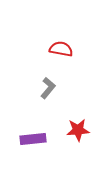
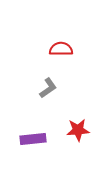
red semicircle: rotated 10 degrees counterclockwise
gray L-shape: rotated 15 degrees clockwise
